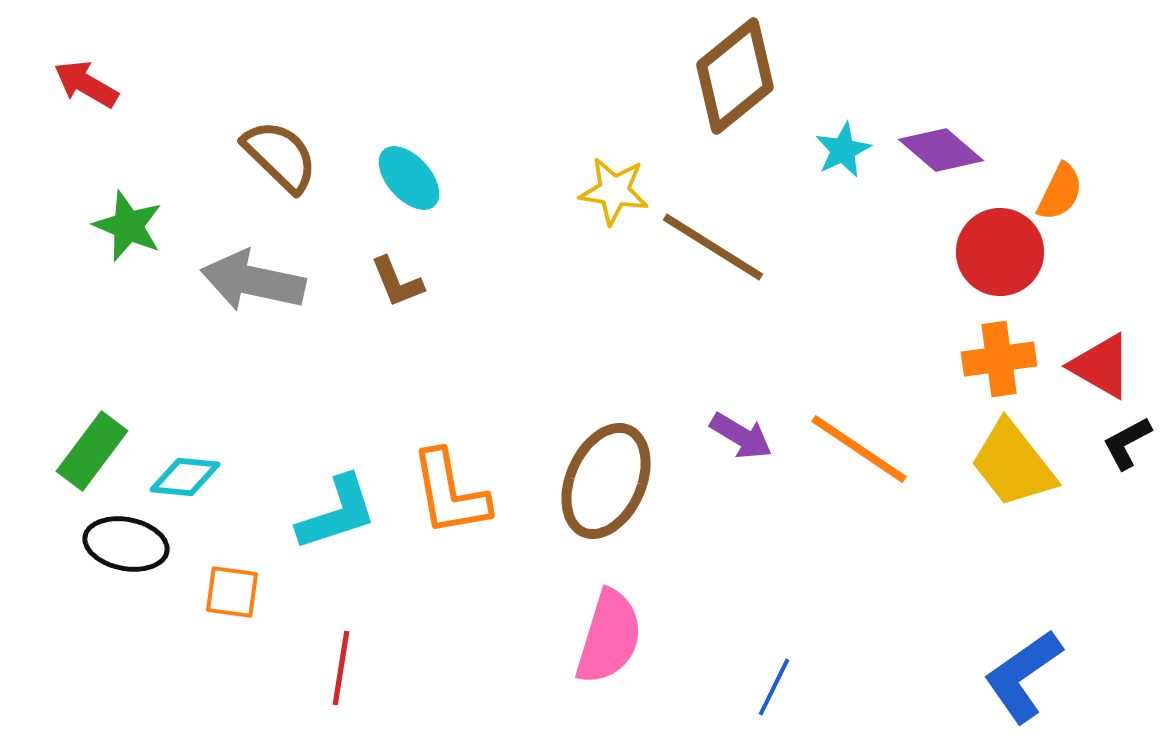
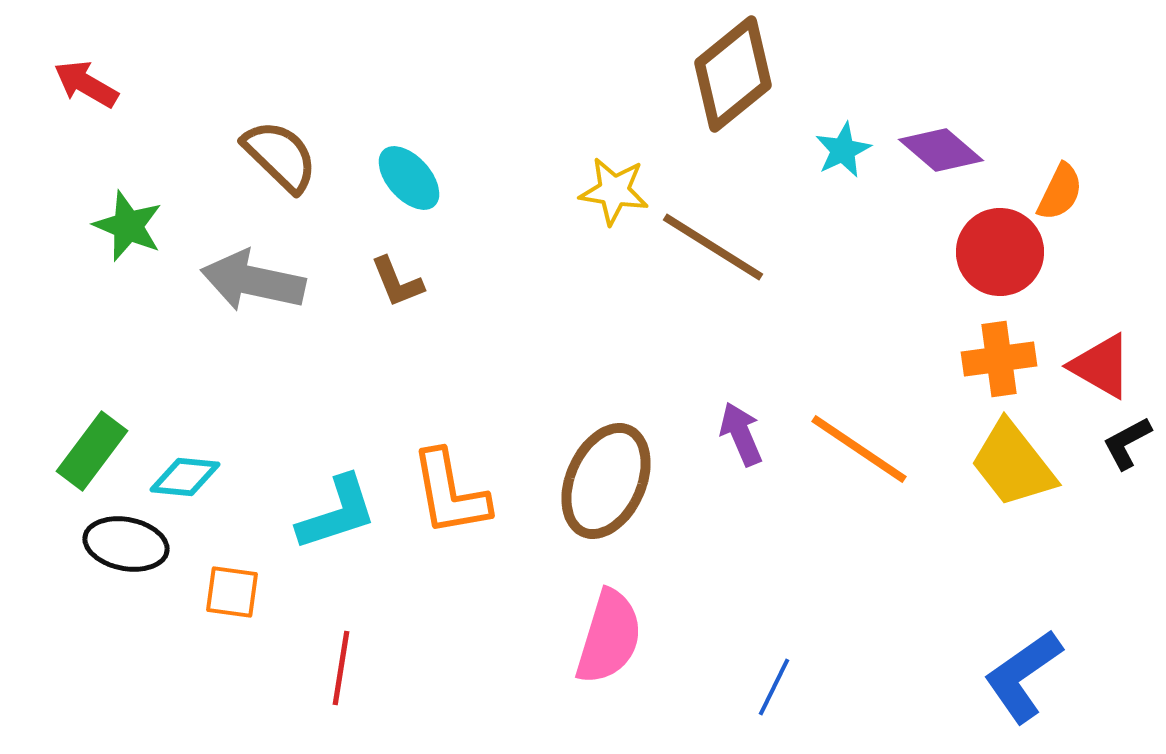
brown diamond: moved 2 px left, 2 px up
purple arrow: moved 2 px up; rotated 144 degrees counterclockwise
